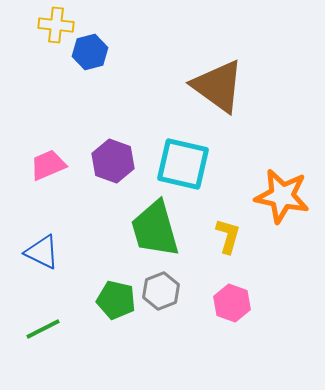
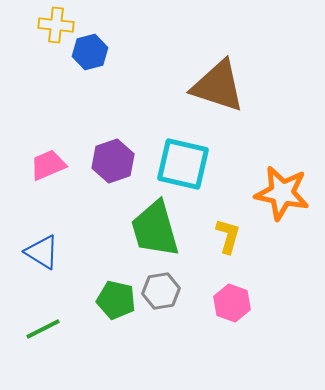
brown triangle: rotated 18 degrees counterclockwise
purple hexagon: rotated 21 degrees clockwise
orange star: moved 3 px up
blue triangle: rotated 6 degrees clockwise
gray hexagon: rotated 12 degrees clockwise
